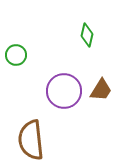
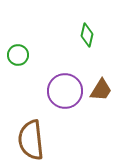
green circle: moved 2 px right
purple circle: moved 1 px right
